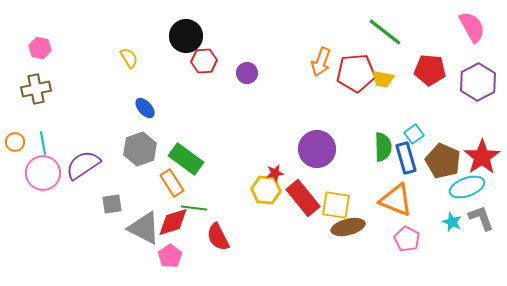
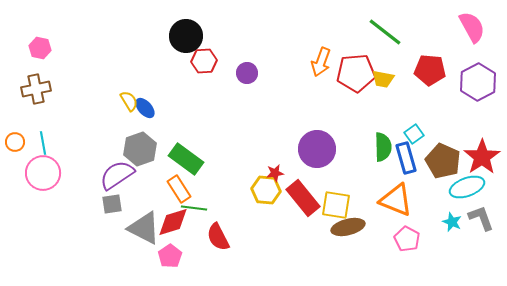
yellow semicircle at (129, 58): moved 43 px down
purple semicircle at (83, 165): moved 34 px right, 10 px down
orange rectangle at (172, 183): moved 7 px right, 6 px down
